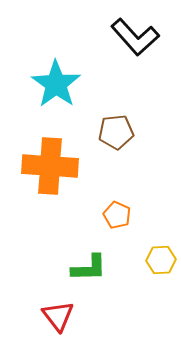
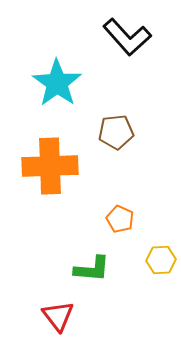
black L-shape: moved 8 px left
cyan star: moved 1 px right, 1 px up
orange cross: rotated 6 degrees counterclockwise
orange pentagon: moved 3 px right, 4 px down
green L-shape: moved 3 px right, 1 px down; rotated 6 degrees clockwise
